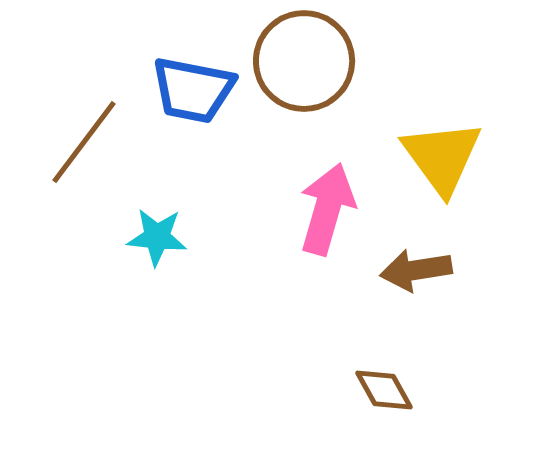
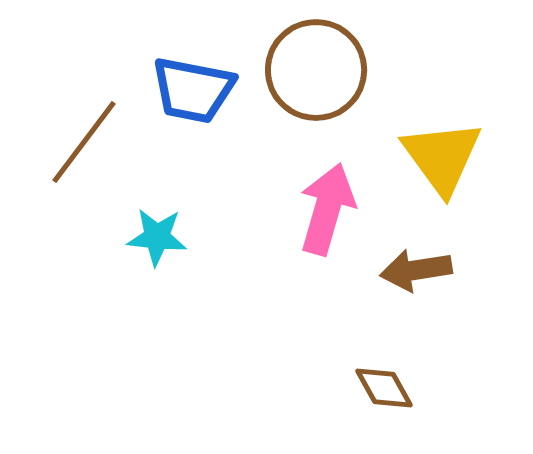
brown circle: moved 12 px right, 9 px down
brown diamond: moved 2 px up
